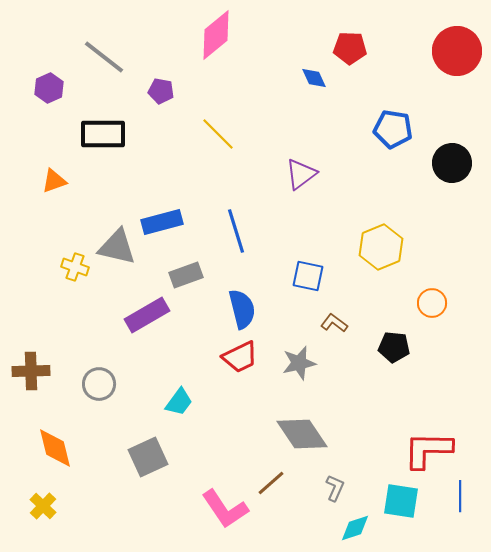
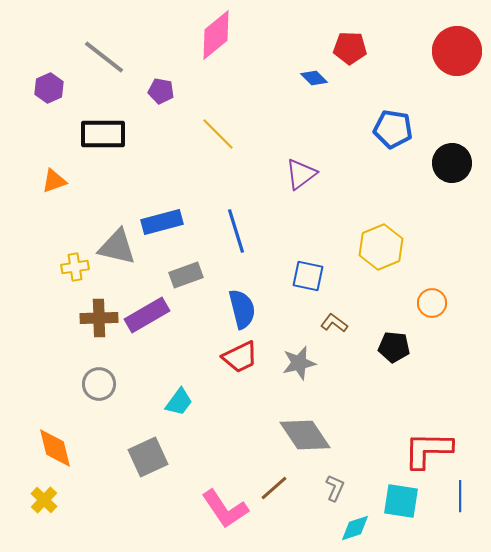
blue diamond at (314, 78): rotated 20 degrees counterclockwise
yellow cross at (75, 267): rotated 28 degrees counterclockwise
brown cross at (31, 371): moved 68 px right, 53 px up
gray diamond at (302, 434): moved 3 px right, 1 px down
brown line at (271, 483): moved 3 px right, 5 px down
yellow cross at (43, 506): moved 1 px right, 6 px up
